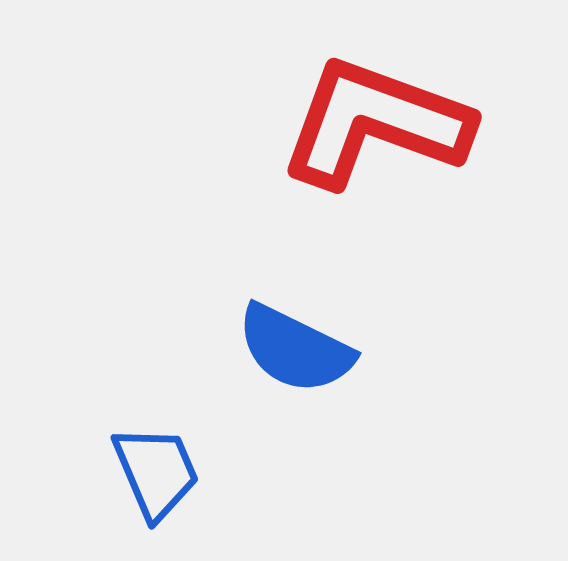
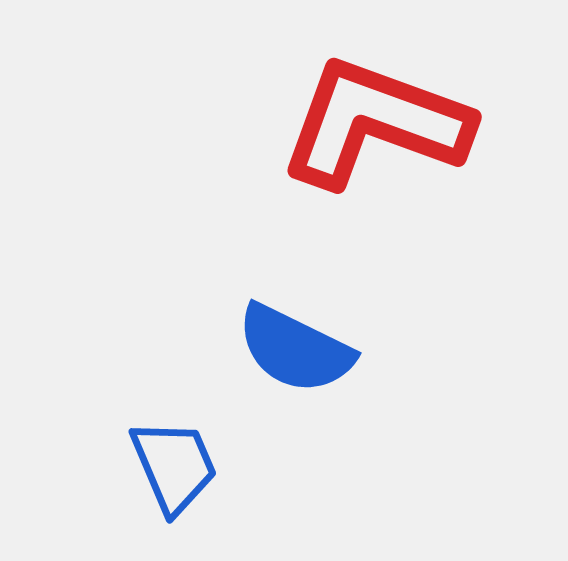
blue trapezoid: moved 18 px right, 6 px up
